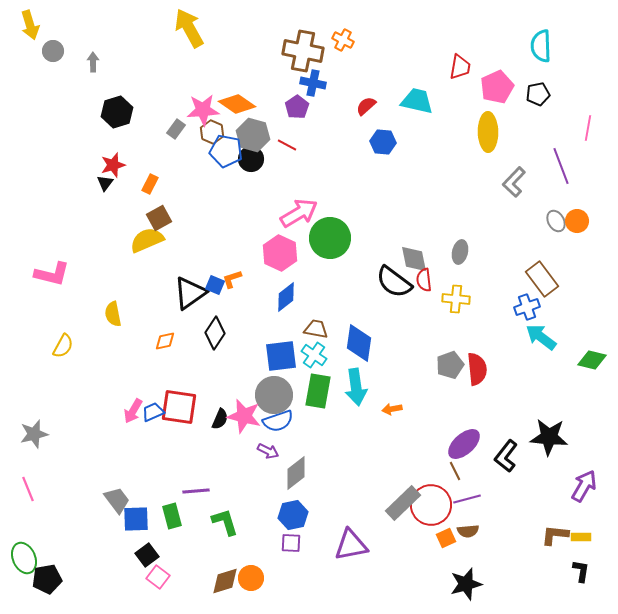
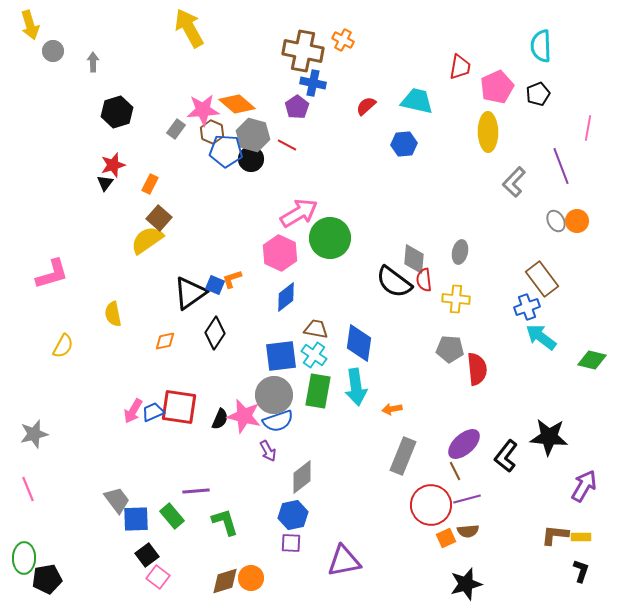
black pentagon at (538, 94): rotated 10 degrees counterclockwise
orange diamond at (237, 104): rotated 6 degrees clockwise
blue hexagon at (383, 142): moved 21 px right, 2 px down; rotated 10 degrees counterclockwise
blue pentagon at (226, 151): rotated 8 degrees counterclockwise
brown square at (159, 218): rotated 20 degrees counterclockwise
yellow semicircle at (147, 240): rotated 12 degrees counterclockwise
gray diamond at (414, 259): rotated 16 degrees clockwise
pink L-shape at (52, 274): rotated 30 degrees counterclockwise
gray pentagon at (450, 365): moved 16 px up; rotated 24 degrees clockwise
purple arrow at (268, 451): rotated 35 degrees clockwise
gray diamond at (296, 473): moved 6 px right, 4 px down
gray rectangle at (403, 503): moved 47 px up; rotated 24 degrees counterclockwise
green rectangle at (172, 516): rotated 25 degrees counterclockwise
purple triangle at (351, 545): moved 7 px left, 16 px down
green ellipse at (24, 558): rotated 24 degrees clockwise
black L-shape at (581, 571): rotated 10 degrees clockwise
